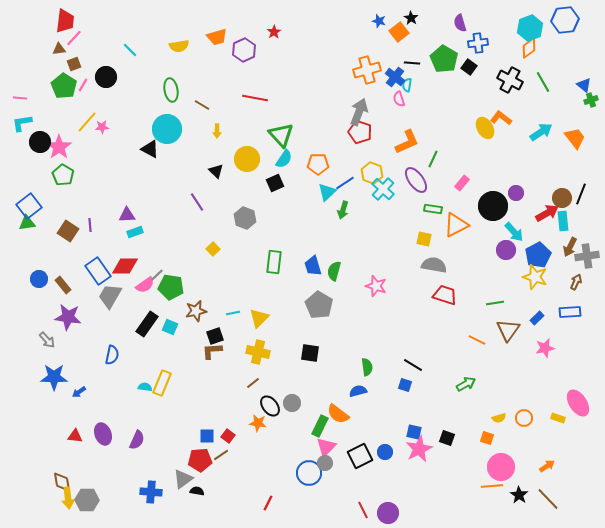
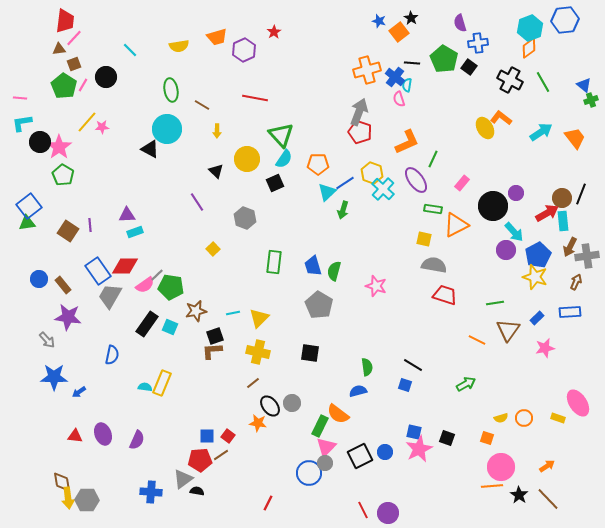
yellow semicircle at (499, 418): moved 2 px right
